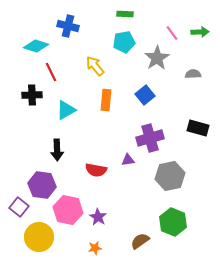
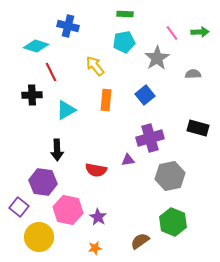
purple hexagon: moved 1 px right, 3 px up
